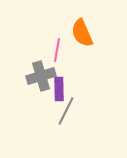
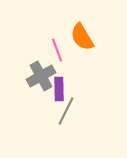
orange semicircle: moved 4 px down; rotated 8 degrees counterclockwise
pink line: rotated 30 degrees counterclockwise
gray cross: rotated 12 degrees counterclockwise
